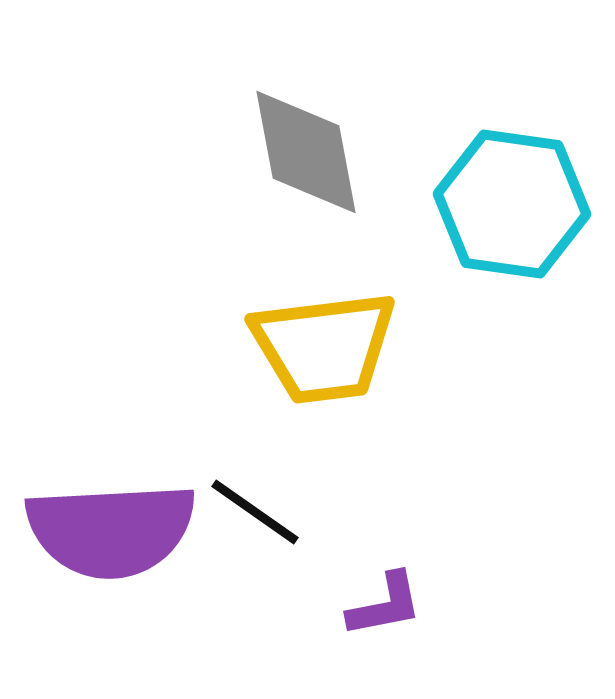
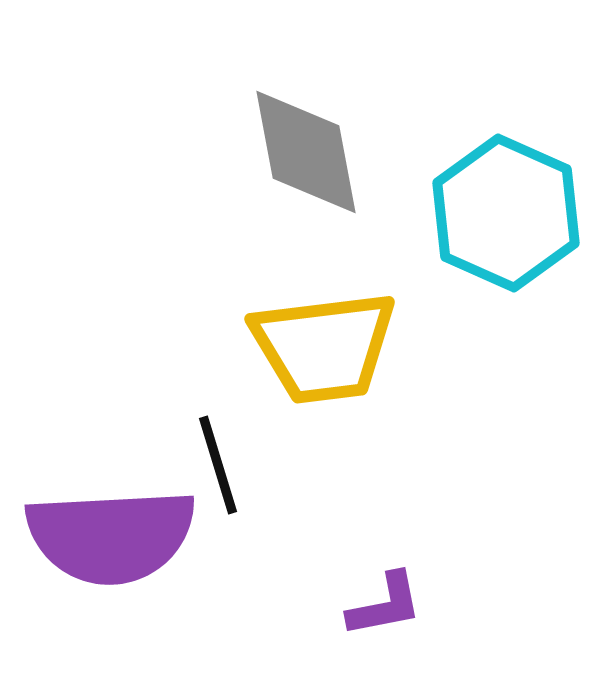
cyan hexagon: moved 6 px left, 9 px down; rotated 16 degrees clockwise
black line: moved 37 px left, 47 px up; rotated 38 degrees clockwise
purple semicircle: moved 6 px down
